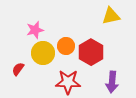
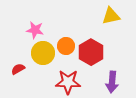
pink star: rotated 24 degrees clockwise
red semicircle: rotated 24 degrees clockwise
